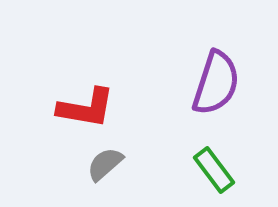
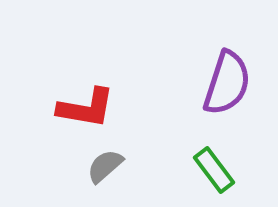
purple semicircle: moved 11 px right
gray semicircle: moved 2 px down
